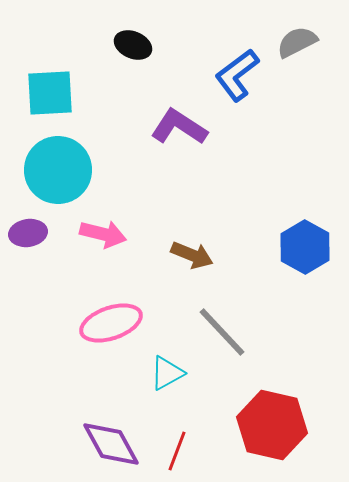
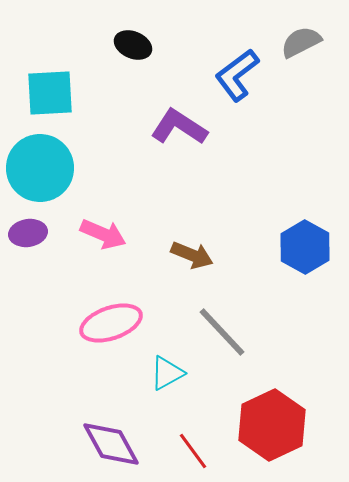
gray semicircle: moved 4 px right
cyan circle: moved 18 px left, 2 px up
pink arrow: rotated 9 degrees clockwise
red hexagon: rotated 22 degrees clockwise
red line: moved 16 px right; rotated 57 degrees counterclockwise
